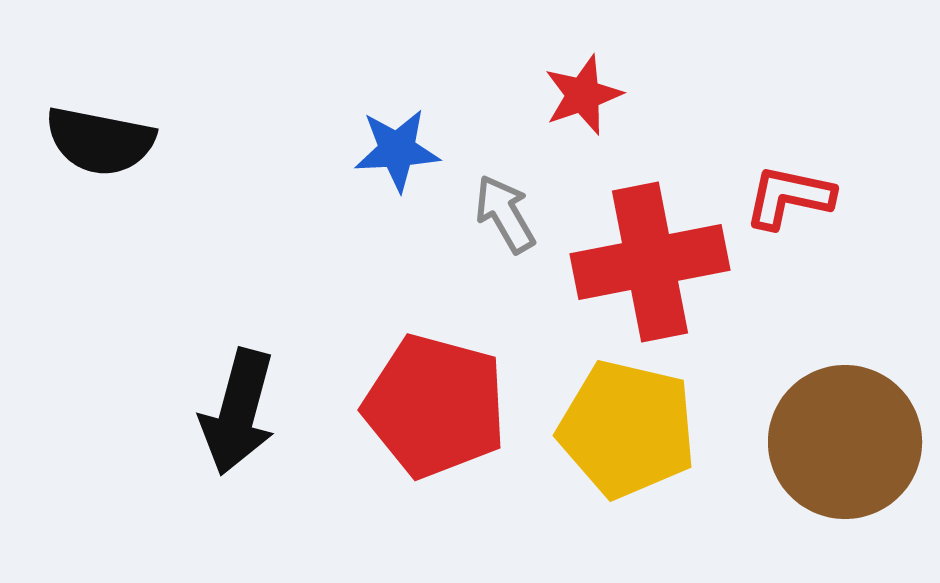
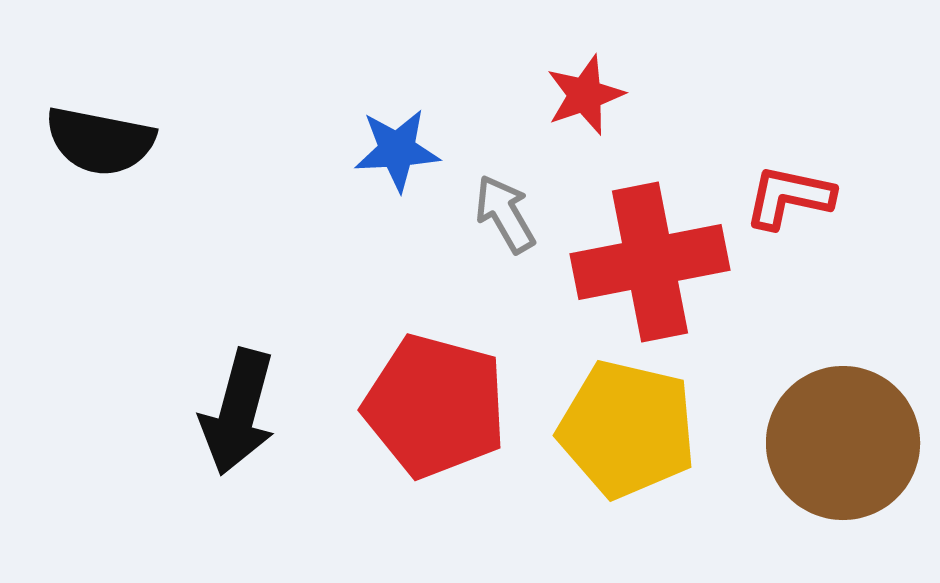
red star: moved 2 px right
brown circle: moved 2 px left, 1 px down
